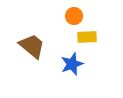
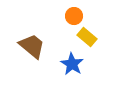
yellow rectangle: rotated 42 degrees clockwise
blue star: rotated 20 degrees counterclockwise
